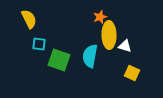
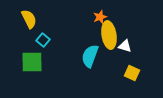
yellow ellipse: rotated 8 degrees counterclockwise
cyan square: moved 4 px right, 4 px up; rotated 32 degrees clockwise
cyan semicircle: rotated 10 degrees clockwise
green square: moved 27 px left, 2 px down; rotated 20 degrees counterclockwise
